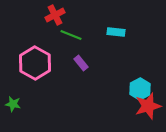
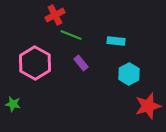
cyan rectangle: moved 9 px down
cyan hexagon: moved 11 px left, 15 px up
